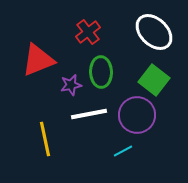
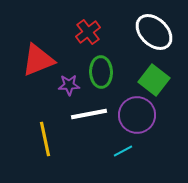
purple star: moved 2 px left; rotated 10 degrees clockwise
